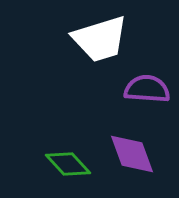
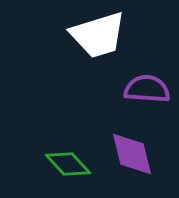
white trapezoid: moved 2 px left, 4 px up
purple diamond: rotated 6 degrees clockwise
